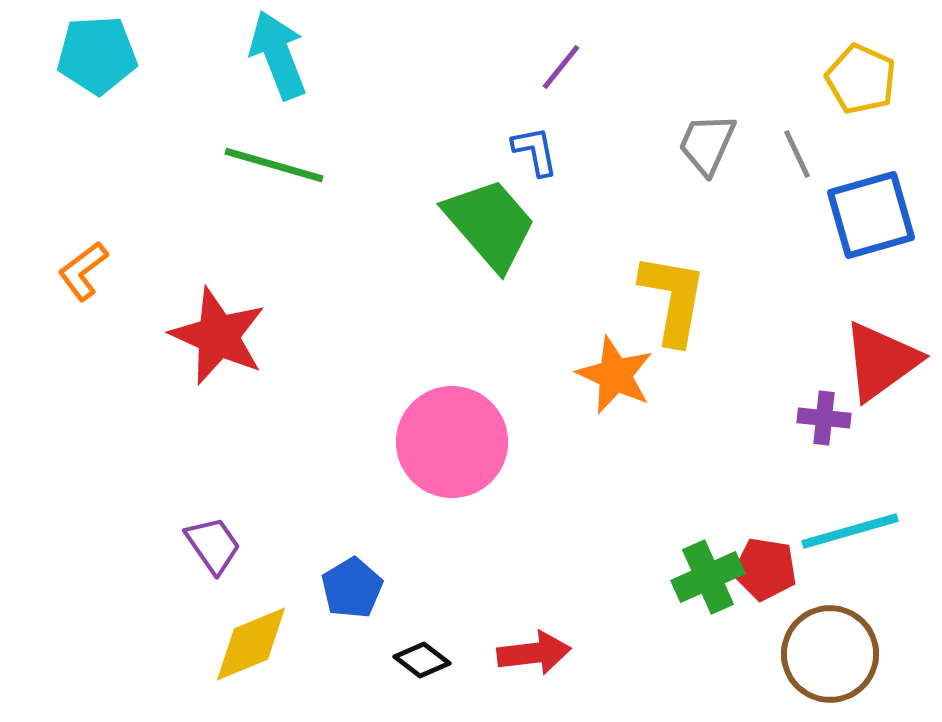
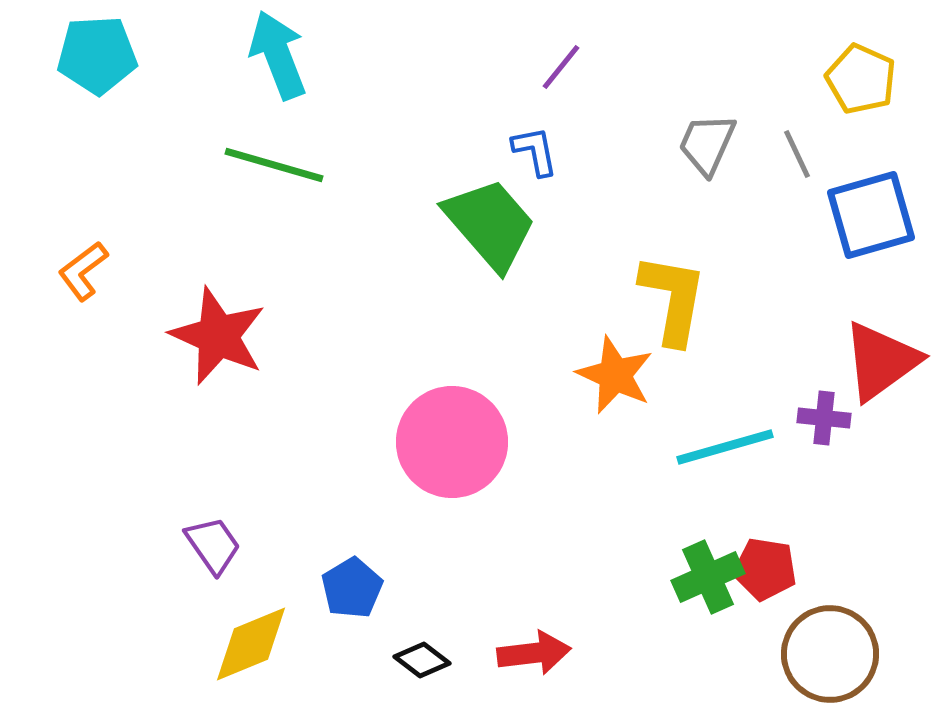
cyan line: moved 125 px left, 84 px up
